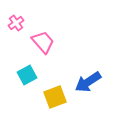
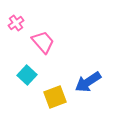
cyan square: rotated 18 degrees counterclockwise
